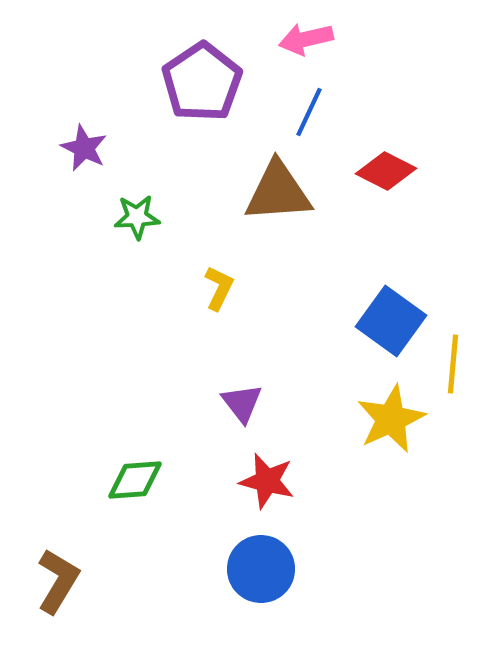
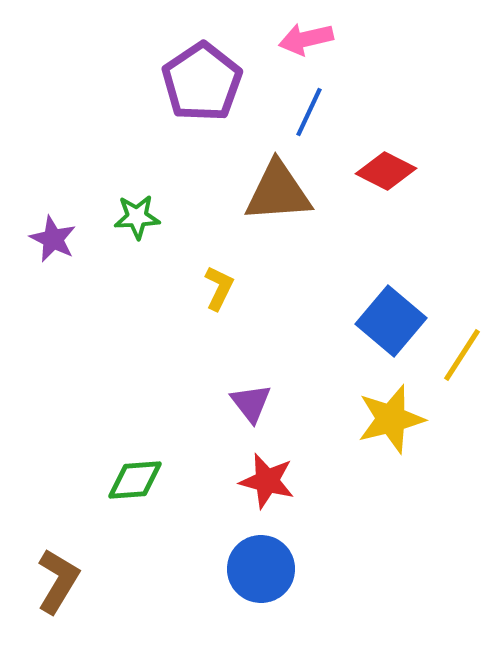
purple star: moved 31 px left, 91 px down
blue square: rotated 4 degrees clockwise
yellow line: moved 9 px right, 9 px up; rotated 28 degrees clockwise
purple triangle: moved 9 px right
yellow star: rotated 10 degrees clockwise
